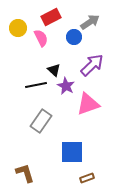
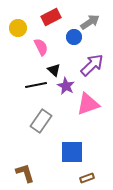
pink semicircle: moved 9 px down
